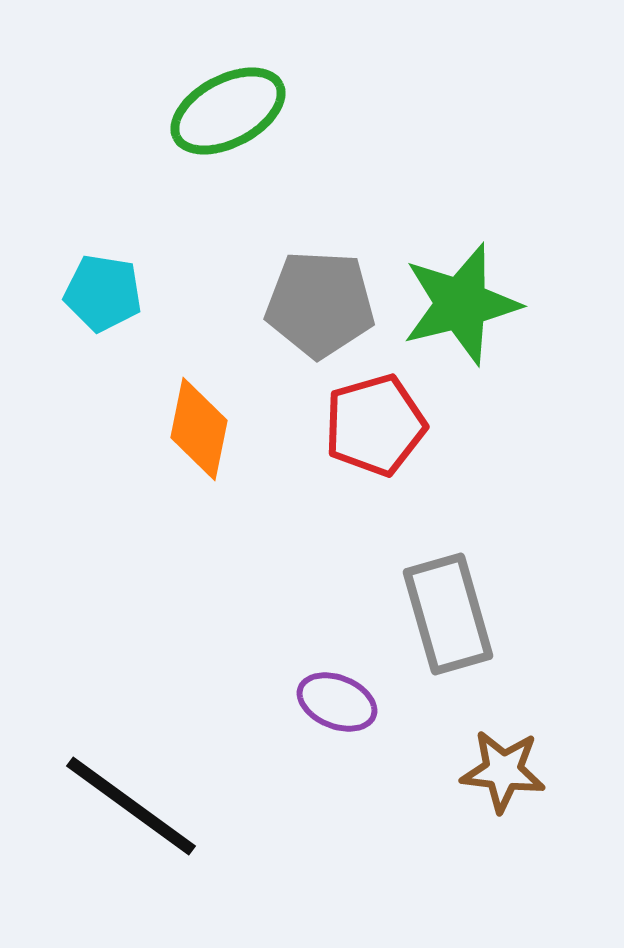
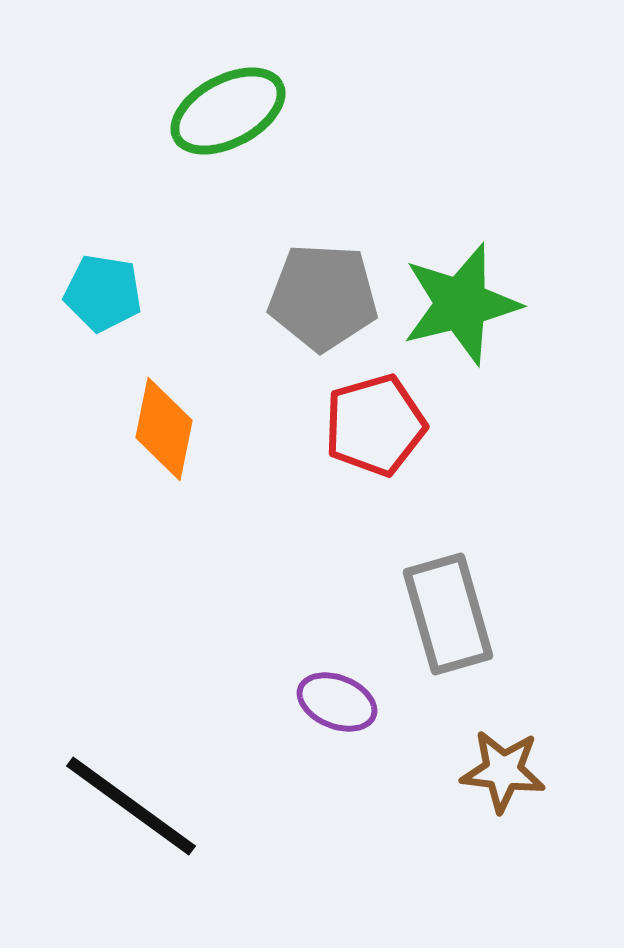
gray pentagon: moved 3 px right, 7 px up
orange diamond: moved 35 px left
